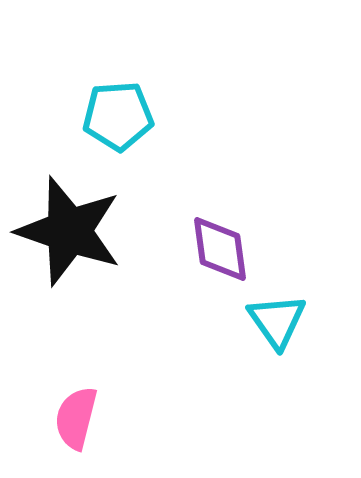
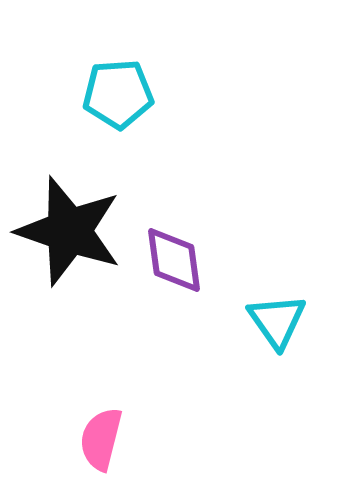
cyan pentagon: moved 22 px up
purple diamond: moved 46 px left, 11 px down
pink semicircle: moved 25 px right, 21 px down
